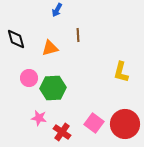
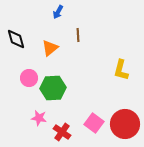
blue arrow: moved 1 px right, 2 px down
orange triangle: rotated 24 degrees counterclockwise
yellow L-shape: moved 2 px up
